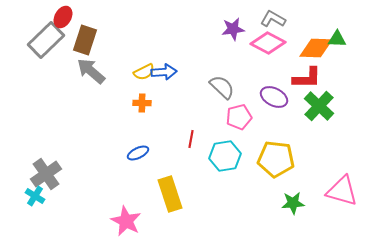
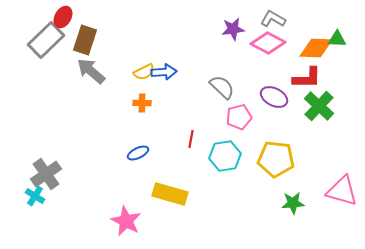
yellow rectangle: rotated 56 degrees counterclockwise
